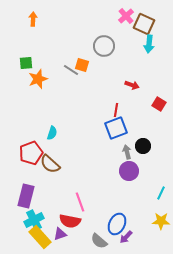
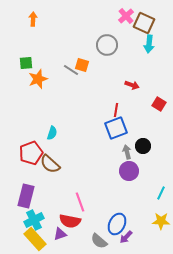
brown square: moved 1 px up
gray circle: moved 3 px right, 1 px up
yellow rectangle: moved 5 px left, 2 px down
